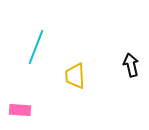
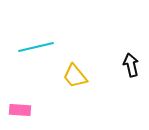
cyan line: rotated 56 degrees clockwise
yellow trapezoid: rotated 36 degrees counterclockwise
